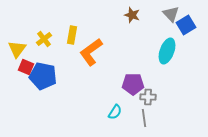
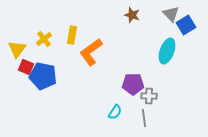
gray cross: moved 1 px right, 1 px up
